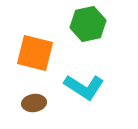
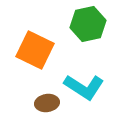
orange square: moved 3 px up; rotated 12 degrees clockwise
brown ellipse: moved 13 px right
